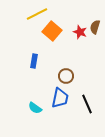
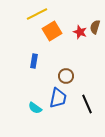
orange square: rotated 18 degrees clockwise
blue trapezoid: moved 2 px left
